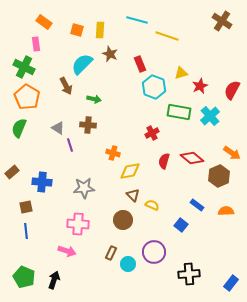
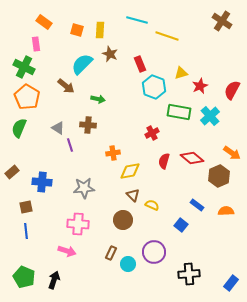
brown arrow at (66, 86): rotated 24 degrees counterclockwise
green arrow at (94, 99): moved 4 px right
orange cross at (113, 153): rotated 24 degrees counterclockwise
